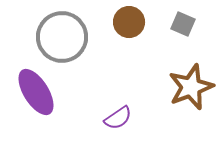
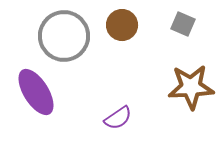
brown circle: moved 7 px left, 3 px down
gray circle: moved 2 px right, 1 px up
brown star: rotated 18 degrees clockwise
